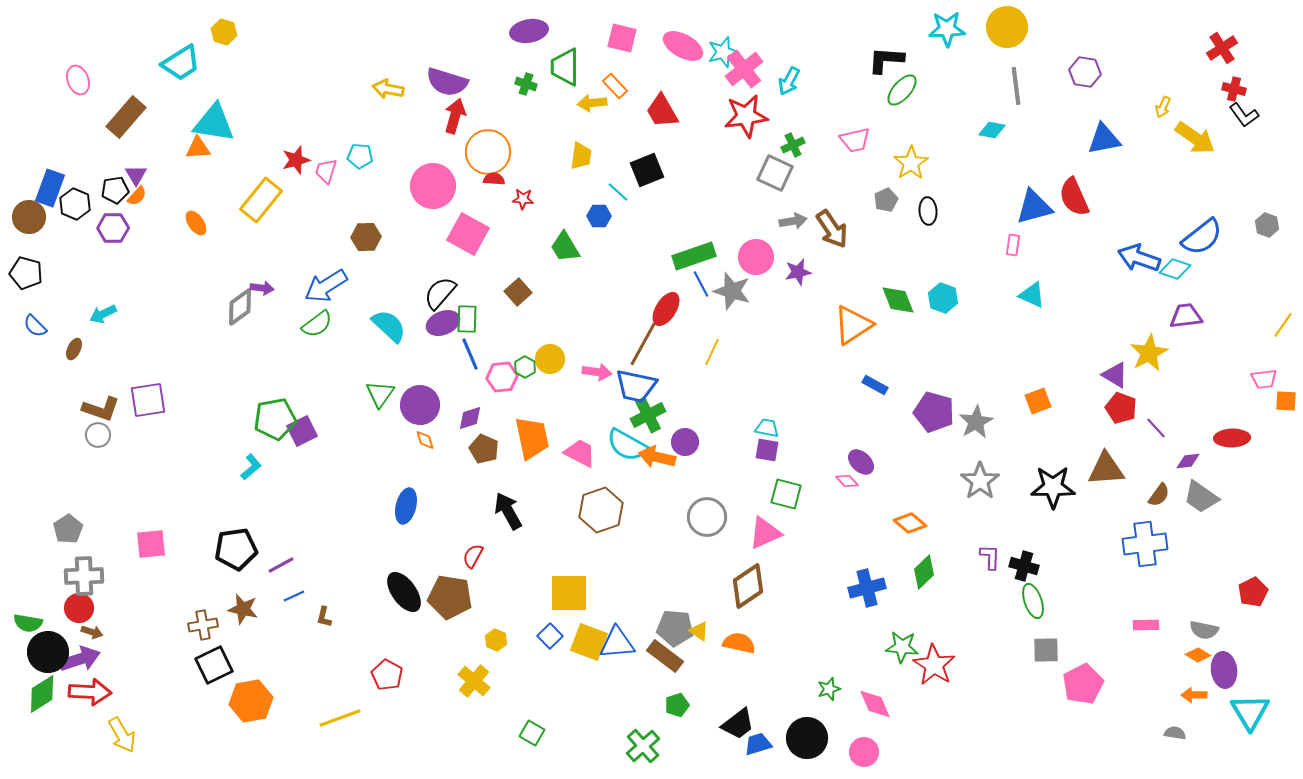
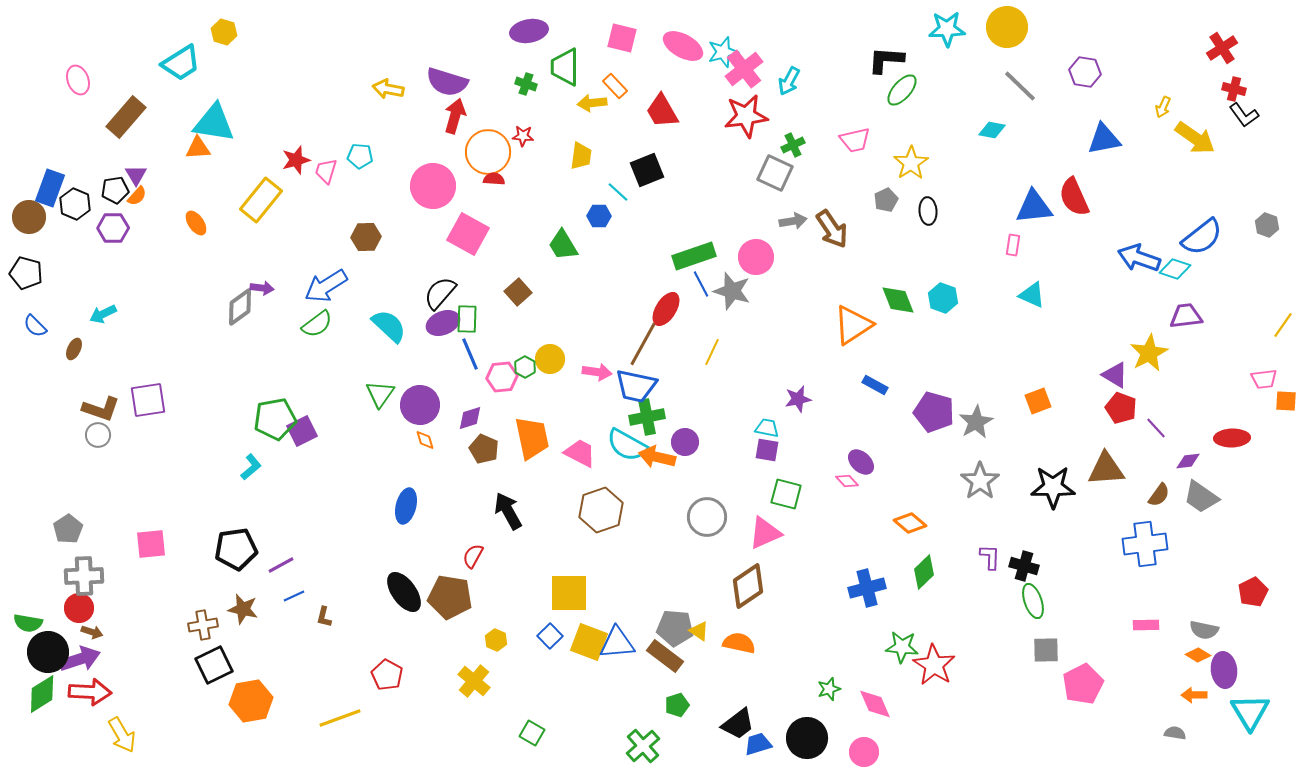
gray line at (1016, 86): moved 4 px right; rotated 39 degrees counterclockwise
red star at (523, 199): moved 63 px up
blue triangle at (1034, 207): rotated 9 degrees clockwise
green trapezoid at (565, 247): moved 2 px left, 2 px up
purple star at (798, 272): moved 127 px down
green cross at (648, 415): moved 1 px left, 2 px down; rotated 16 degrees clockwise
